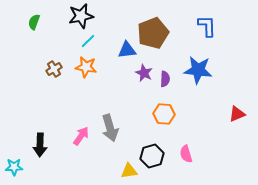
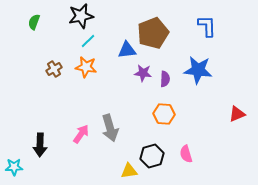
purple star: moved 1 px left; rotated 18 degrees counterclockwise
pink arrow: moved 2 px up
